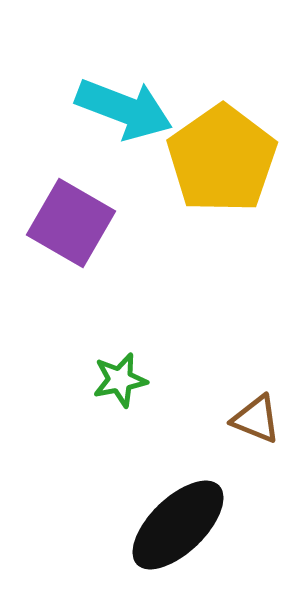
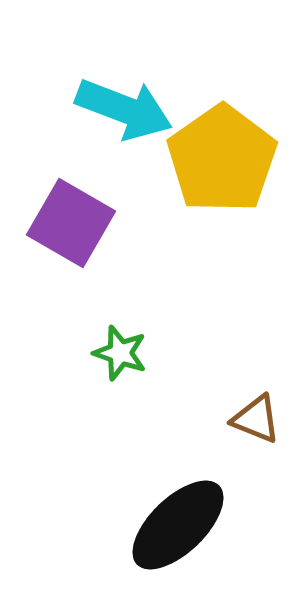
green star: moved 27 px up; rotated 30 degrees clockwise
